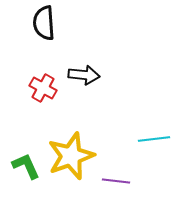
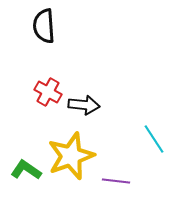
black semicircle: moved 3 px down
black arrow: moved 30 px down
red cross: moved 5 px right, 4 px down
cyan line: rotated 64 degrees clockwise
green L-shape: moved 4 px down; rotated 32 degrees counterclockwise
